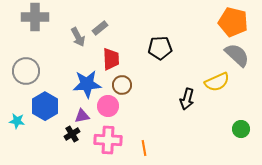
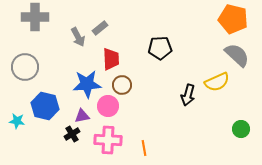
orange pentagon: moved 3 px up
gray circle: moved 1 px left, 4 px up
black arrow: moved 1 px right, 4 px up
blue hexagon: rotated 16 degrees counterclockwise
